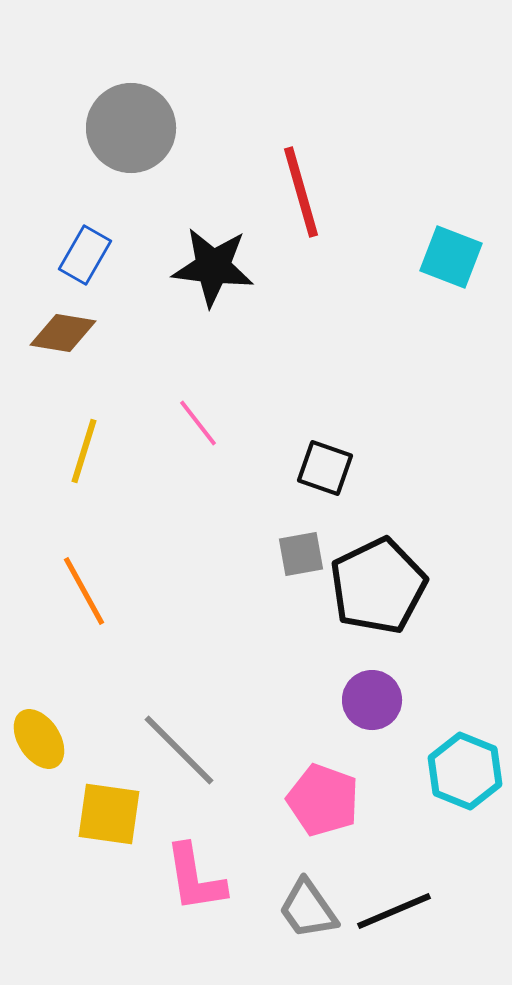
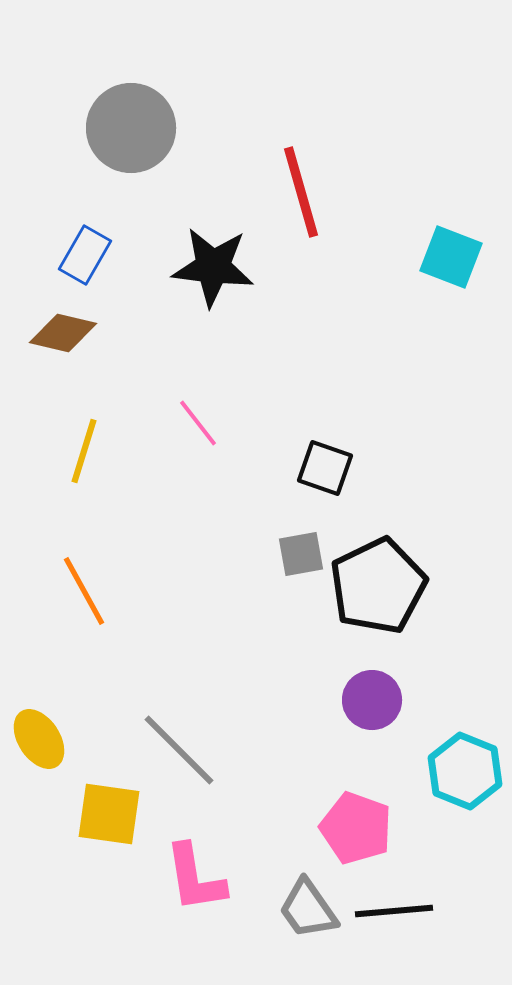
brown diamond: rotated 4 degrees clockwise
pink pentagon: moved 33 px right, 28 px down
black line: rotated 18 degrees clockwise
